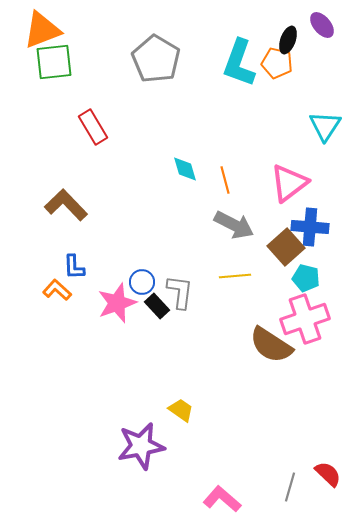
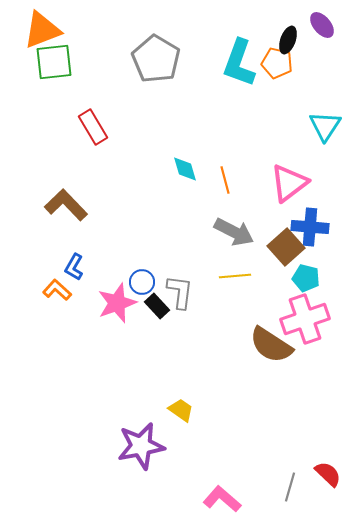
gray arrow: moved 7 px down
blue L-shape: rotated 32 degrees clockwise
